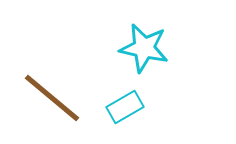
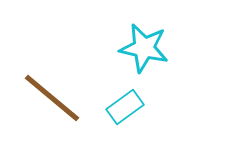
cyan rectangle: rotated 6 degrees counterclockwise
